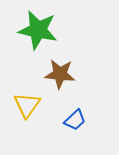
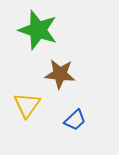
green star: rotated 6 degrees clockwise
